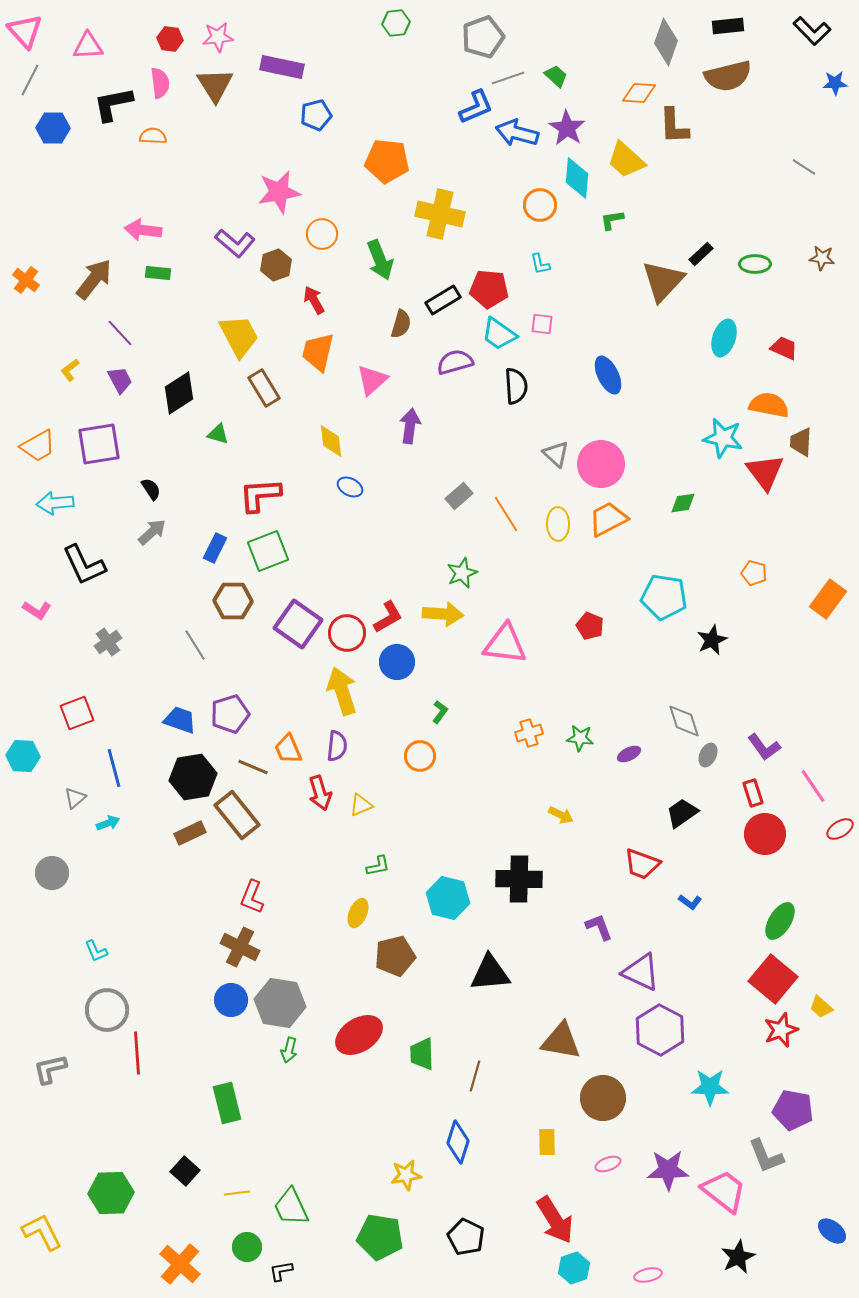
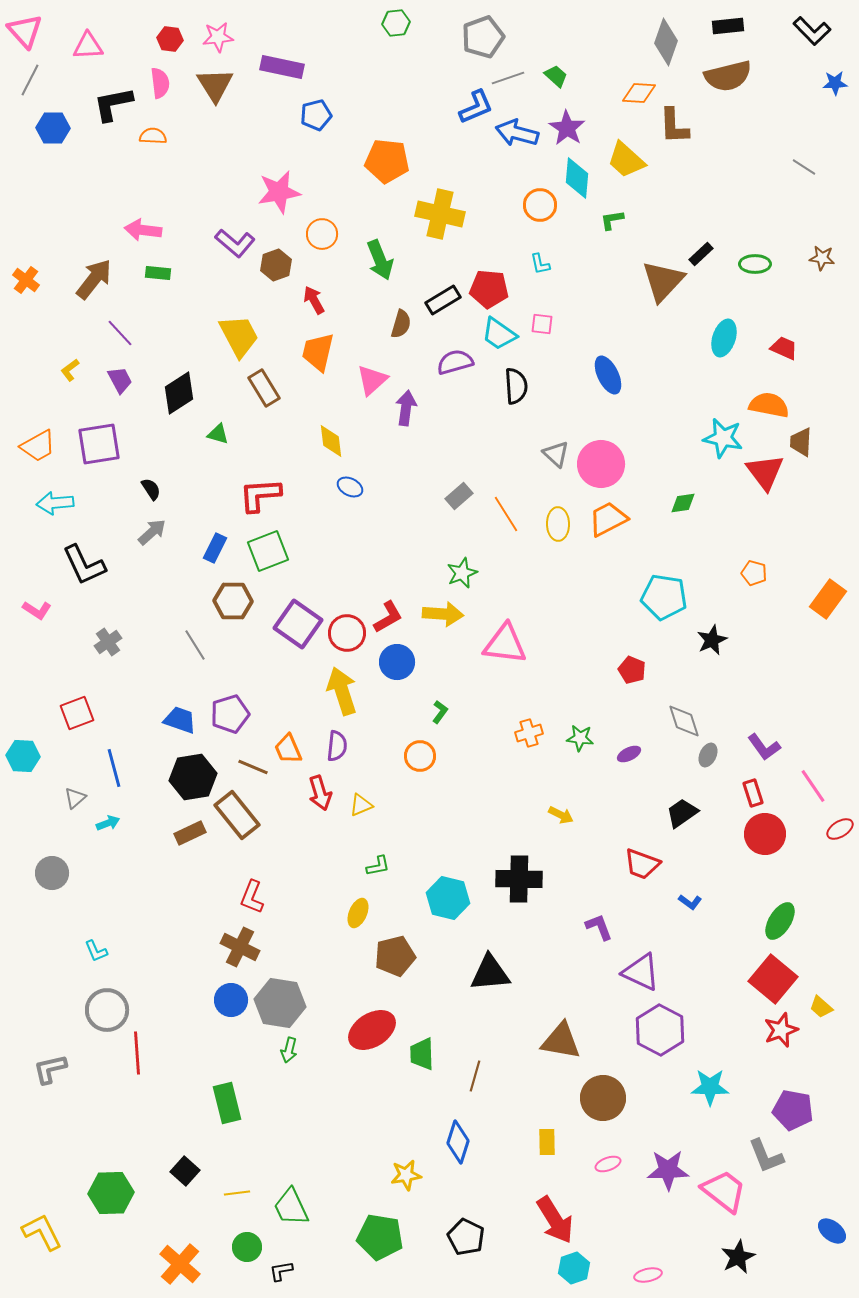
purple arrow at (410, 426): moved 4 px left, 18 px up
red pentagon at (590, 626): moved 42 px right, 44 px down
red ellipse at (359, 1035): moved 13 px right, 5 px up
